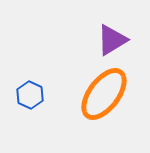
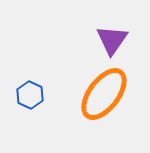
purple triangle: rotated 24 degrees counterclockwise
